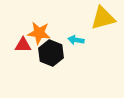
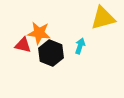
cyan arrow: moved 4 px right, 6 px down; rotated 98 degrees clockwise
red triangle: rotated 12 degrees clockwise
